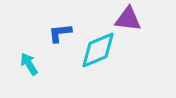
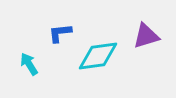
purple triangle: moved 18 px right, 17 px down; rotated 24 degrees counterclockwise
cyan diamond: moved 6 px down; rotated 15 degrees clockwise
